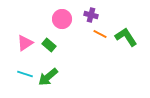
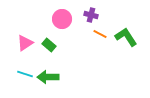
green arrow: rotated 40 degrees clockwise
